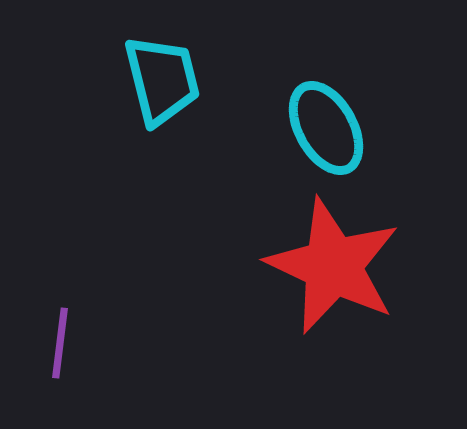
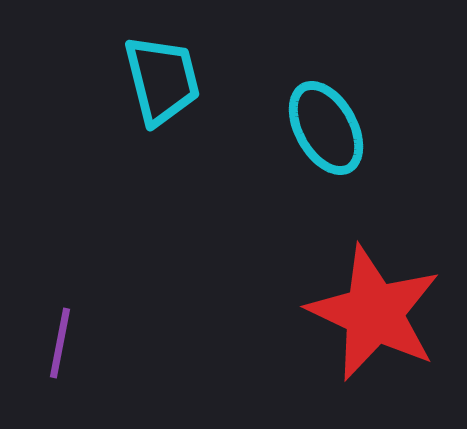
red star: moved 41 px right, 47 px down
purple line: rotated 4 degrees clockwise
